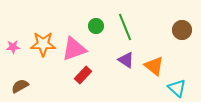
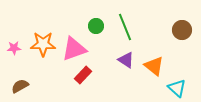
pink star: moved 1 px right, 1 px down
